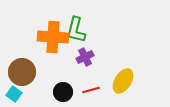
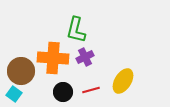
orange cross: moved 21 px down
brown circle: moved 1 px left, 1 px up
